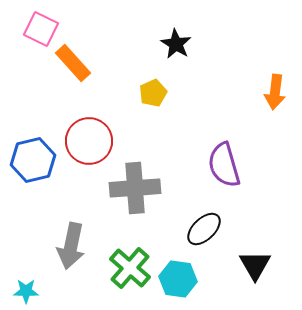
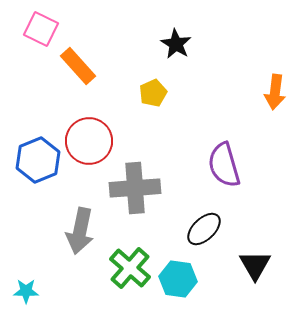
orange rectangle: moved 5 px right, 3 px down
blue hexagon: moved 5 px right; rotated 9 degrees counterclockwise
gray arrow: moved 9 px right, 15 px up
